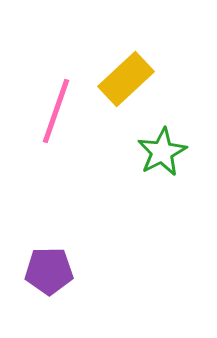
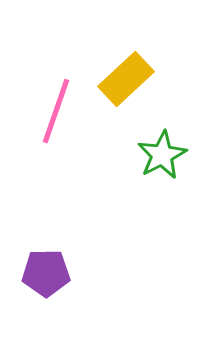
green star: moved 3 px down
purple pentagon: moved 3 px left, 2 px down
